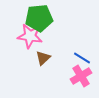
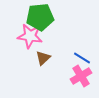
green pentagon: moved 1 px right, 1 px up
